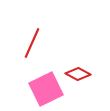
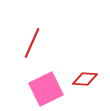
red diamond: moved 7 px right, 5 px down; rotated 25 degrees counterclockwise
